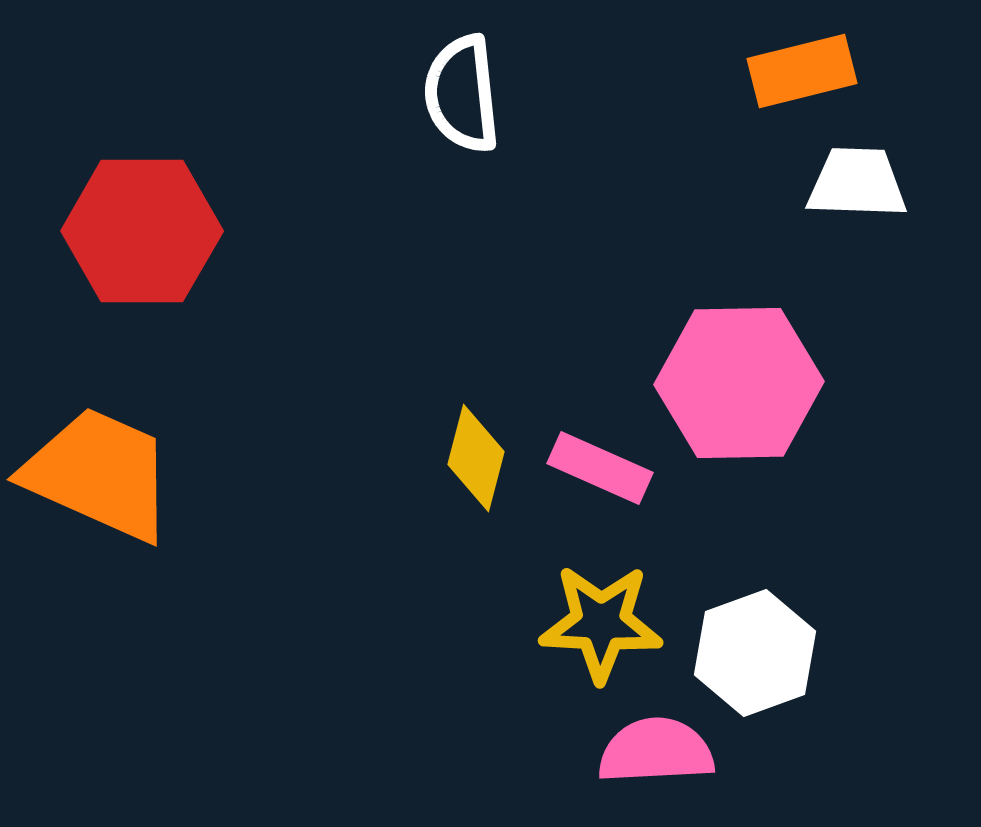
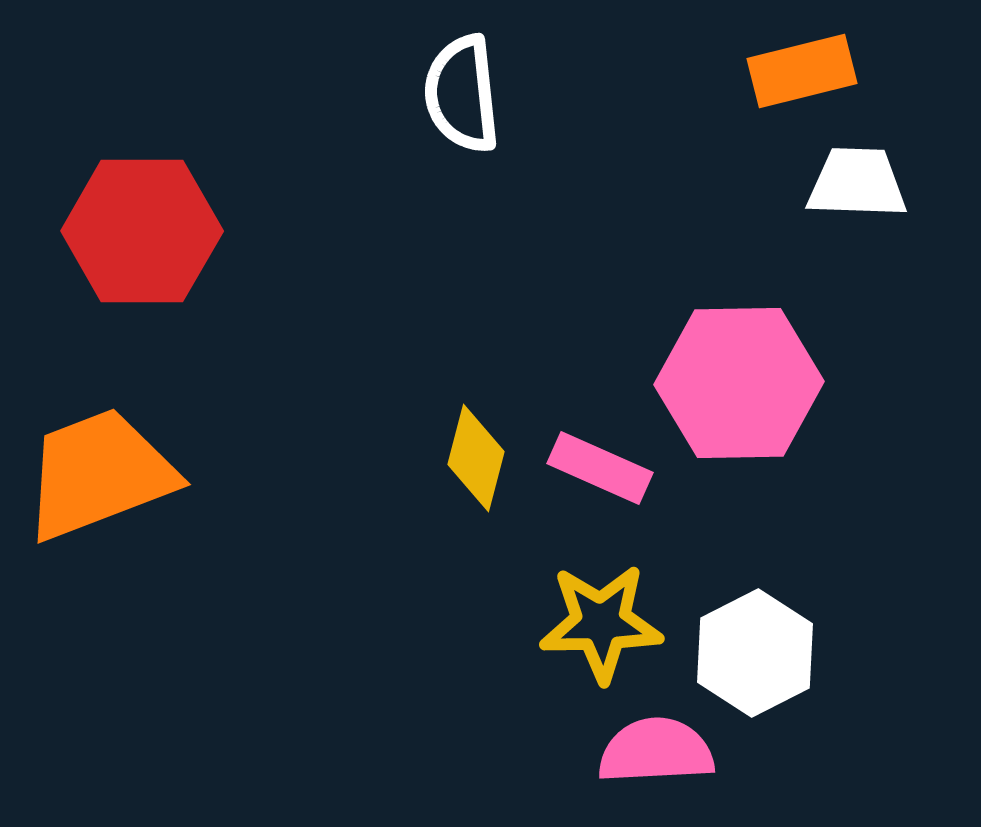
orange trapezoid: rotated 45 degrees counterclockwise
yellow star: rotated 4 degrees counterclockwise
white hexagon: rotated 7 degrees counterclockwise
